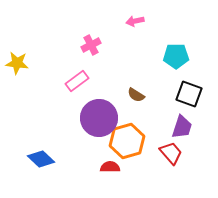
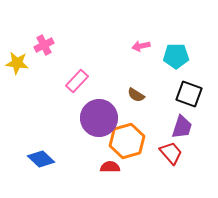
pink arrow: moved 6 px right, 25 px down
pink cross: moved 47 px left
pink rectangle: rotated 10 degrees counterclockwise
